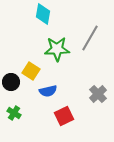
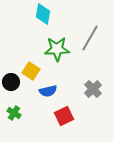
gray cross: moved 5 px left, 5 px up
